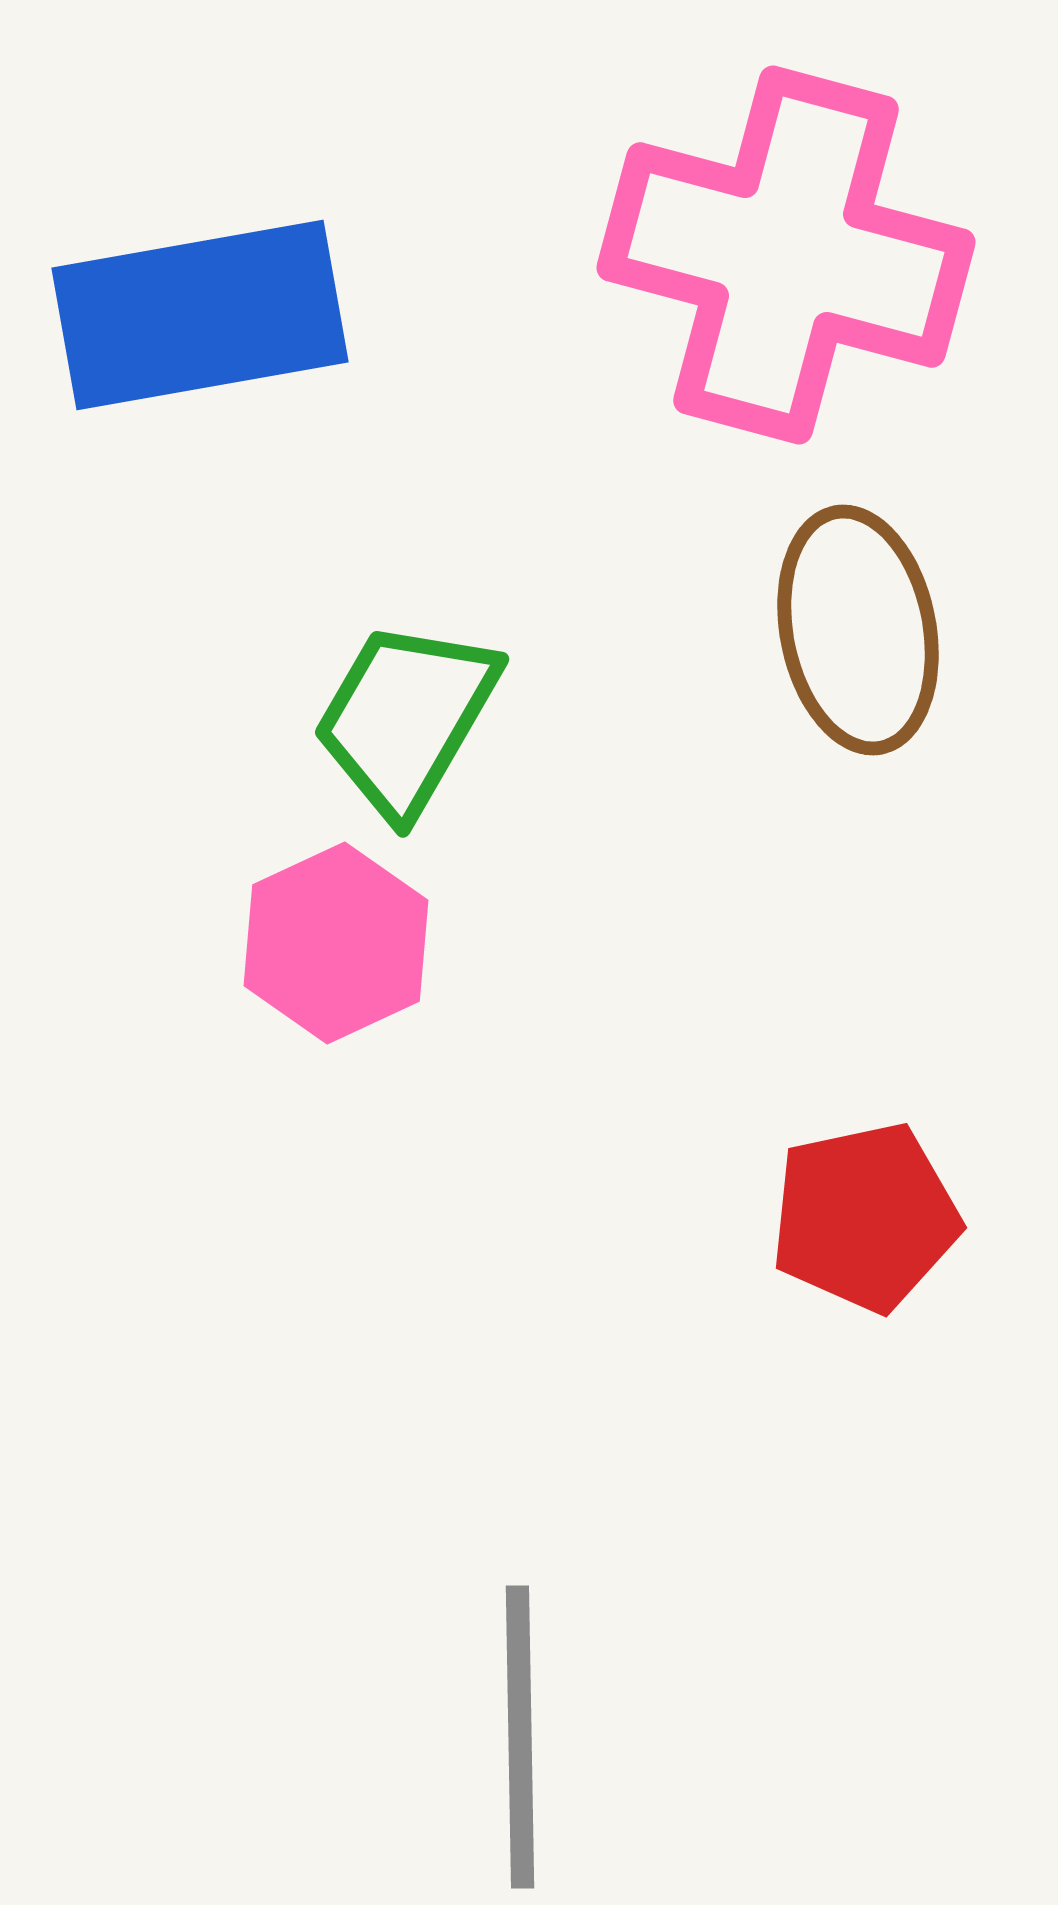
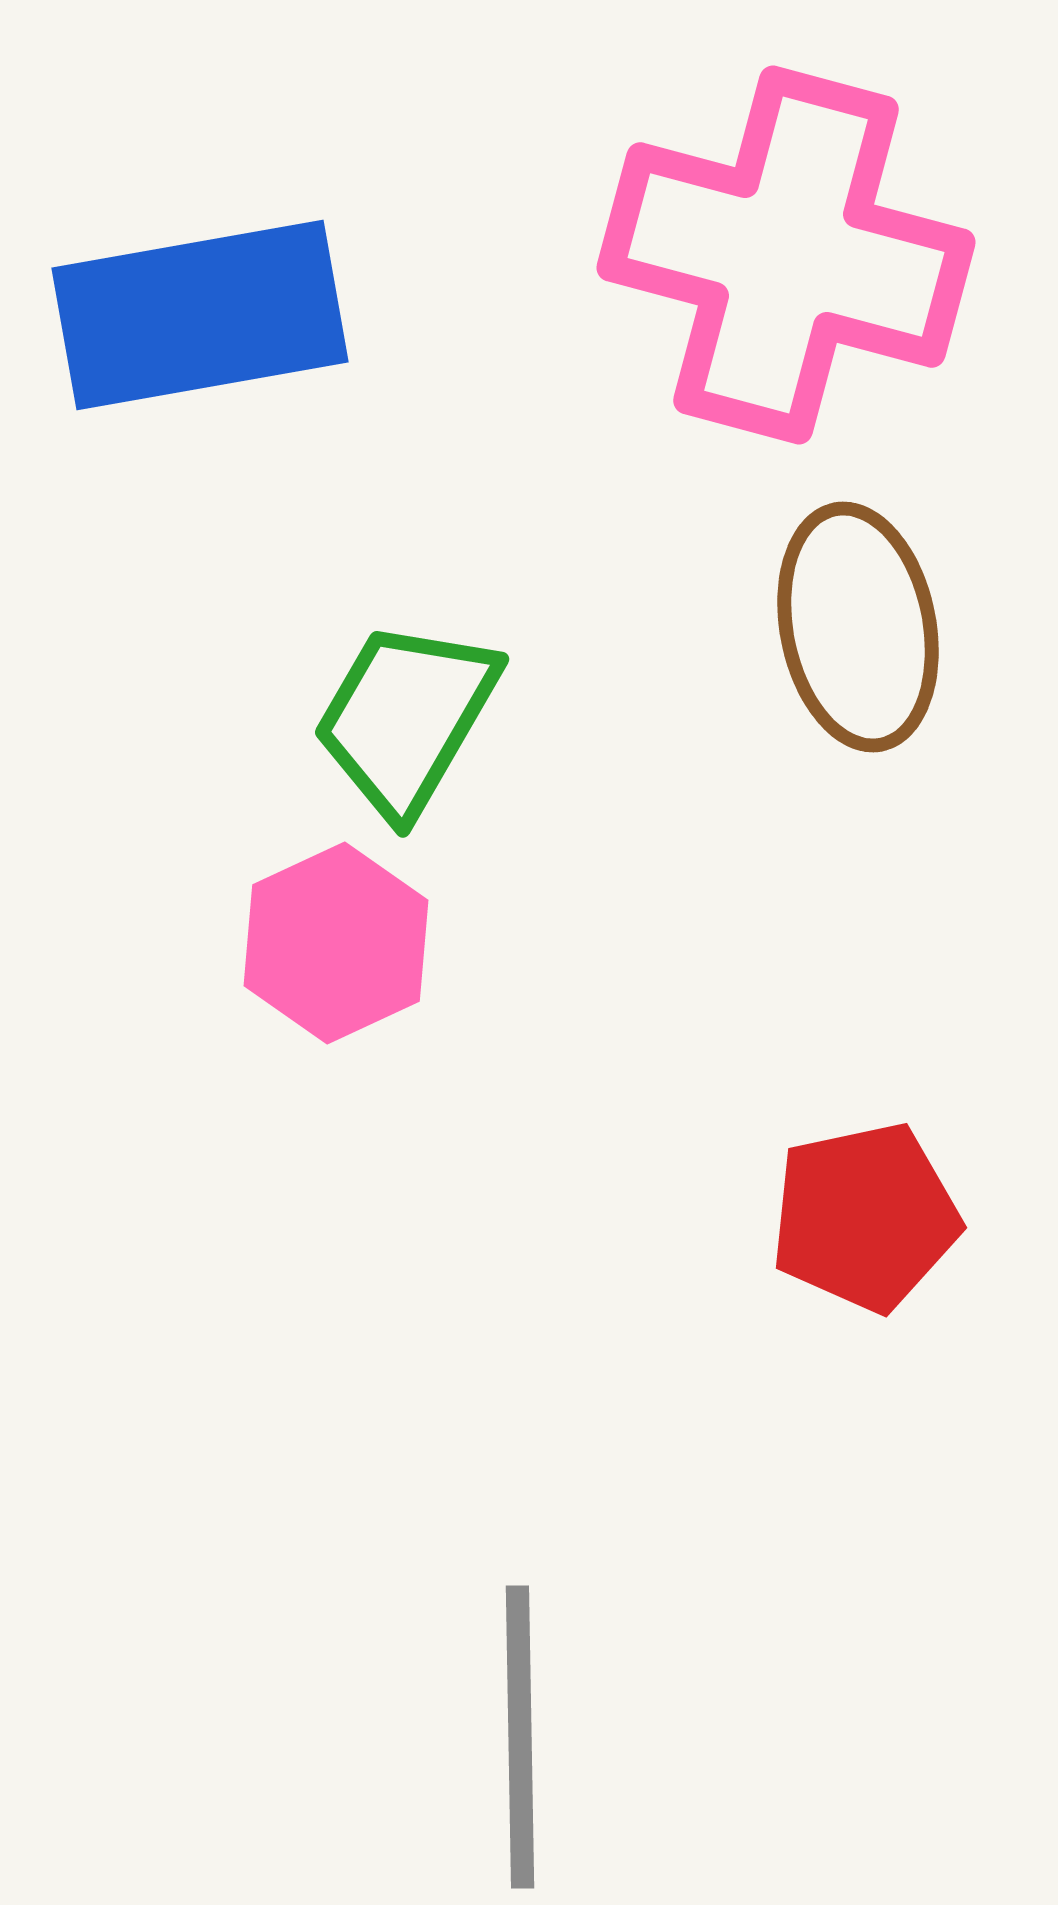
brown ellipse: moved 3 px up
